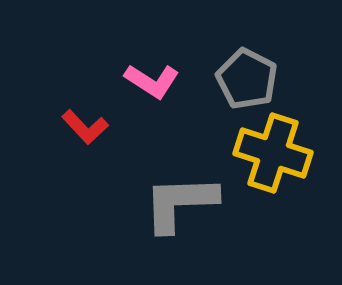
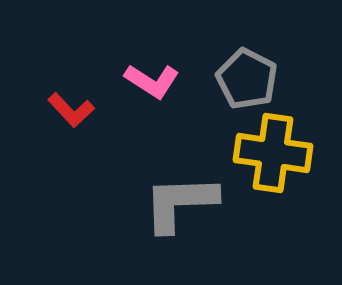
red L-shape: moved 14 px left, 17 px up
yellow cross: rotated 10 degrees counterclockwise
